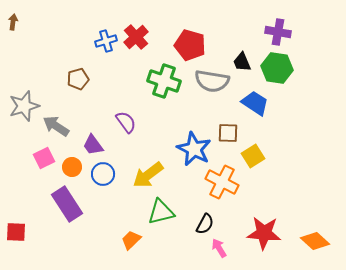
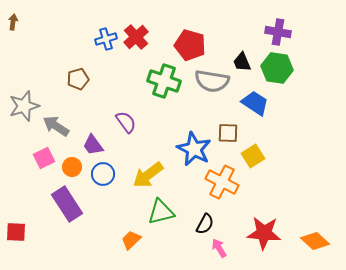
blue cross: moved 2 px up
